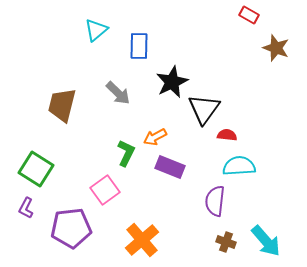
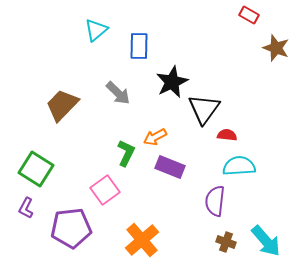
brown trapezoid: rotated 30 degrees clockwise
